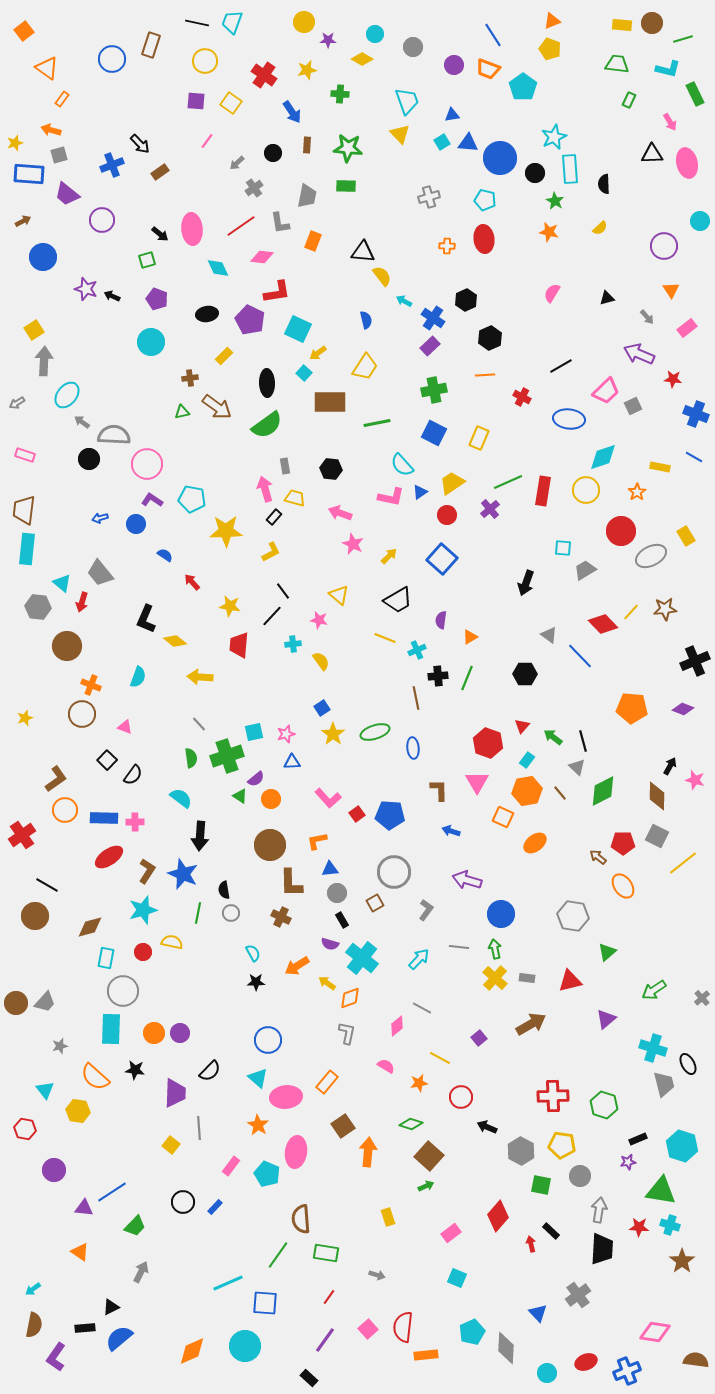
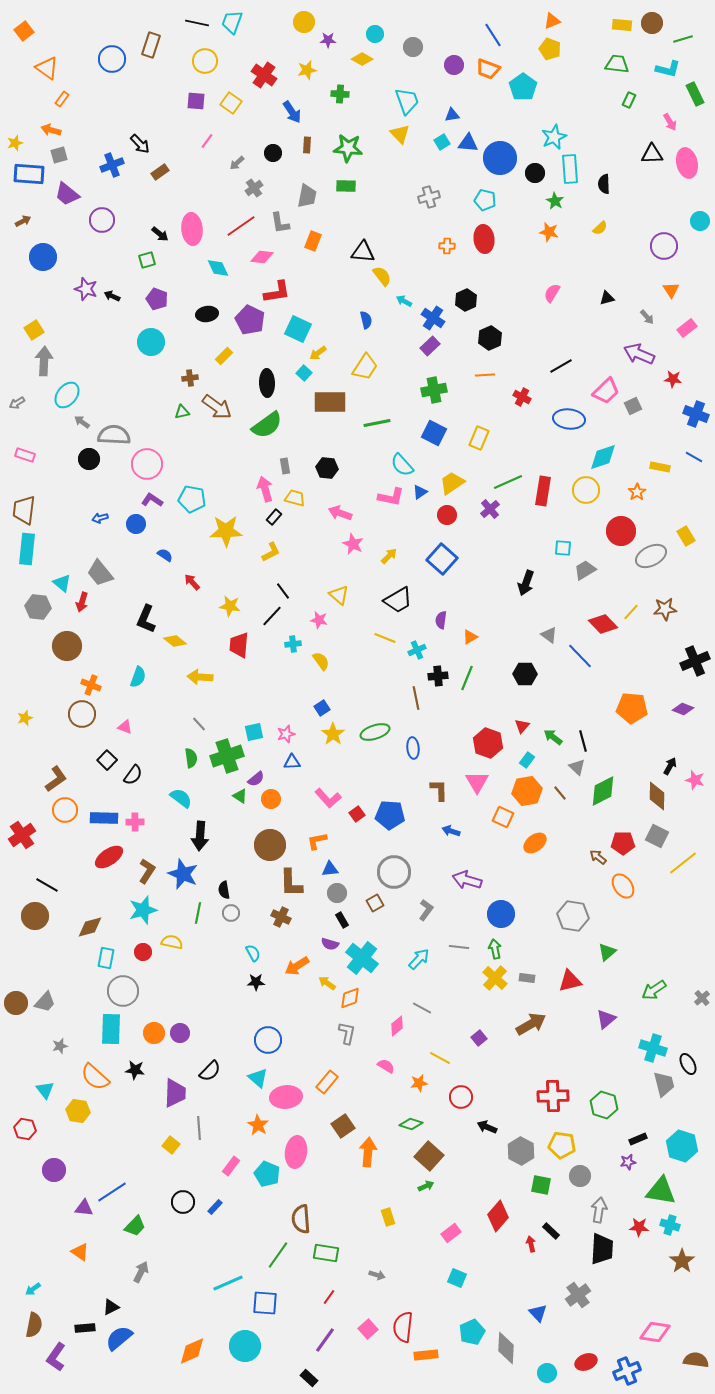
black hexagon at (331, 469): moved 4 px left, 1 px up
